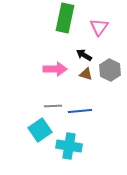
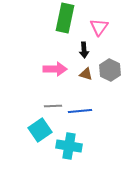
black arrow: moved 5 px up; rotated 126 degrees counterclockwise
